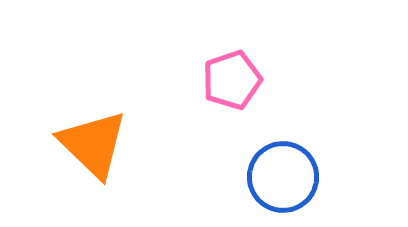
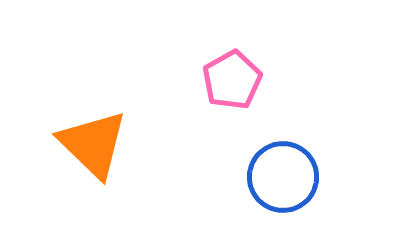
pink pentagon: rotated 10 degrees counterclockwise
